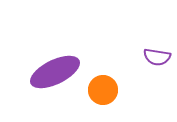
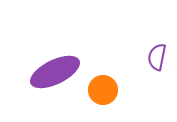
purple semicircle: rotated 92 degrees clockwise
